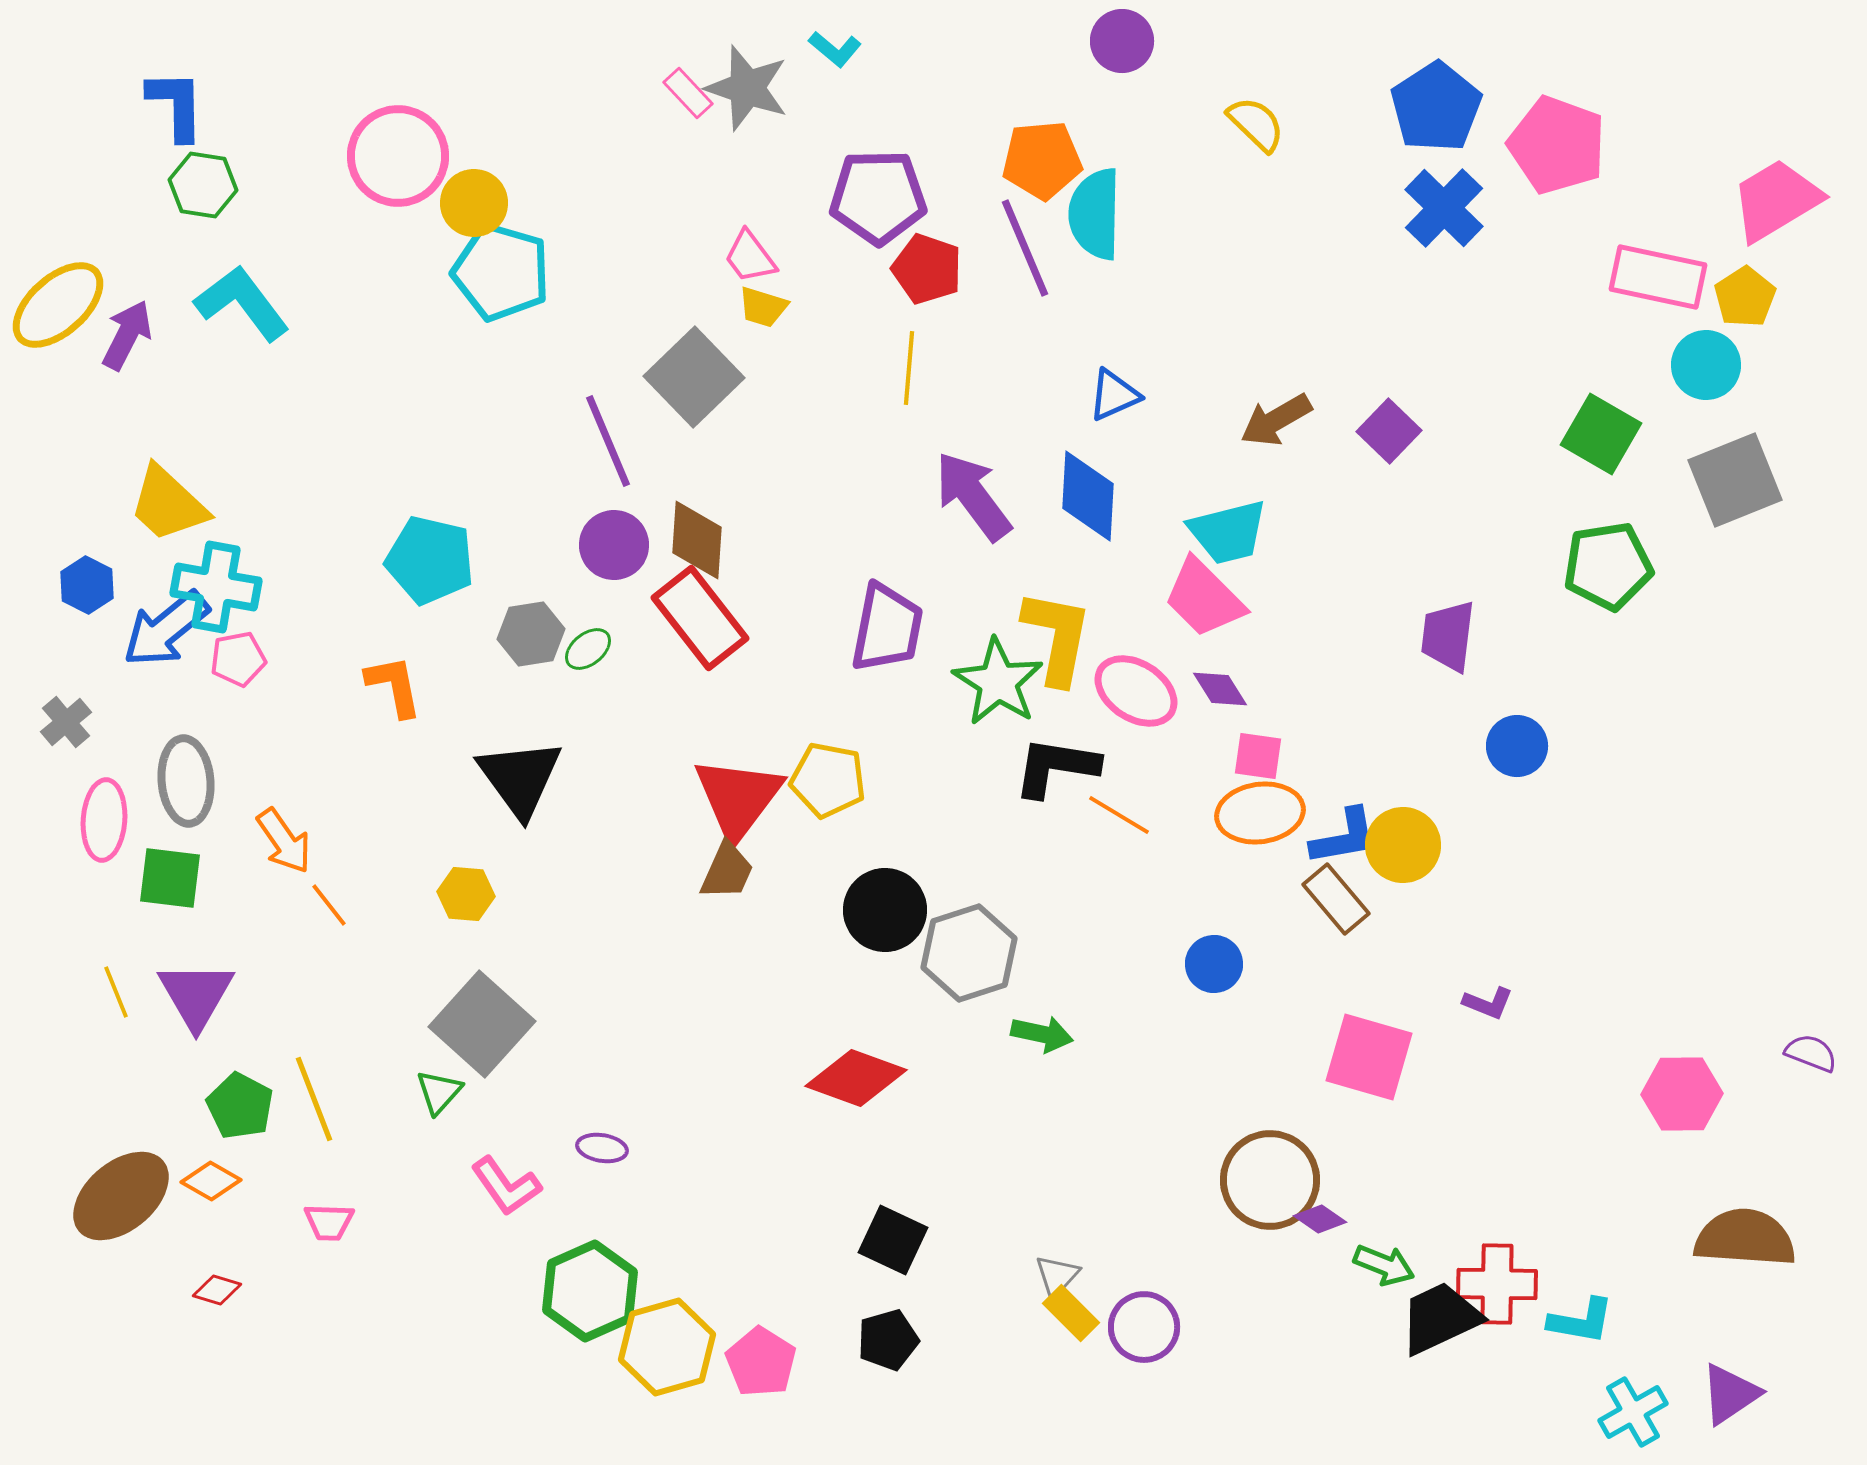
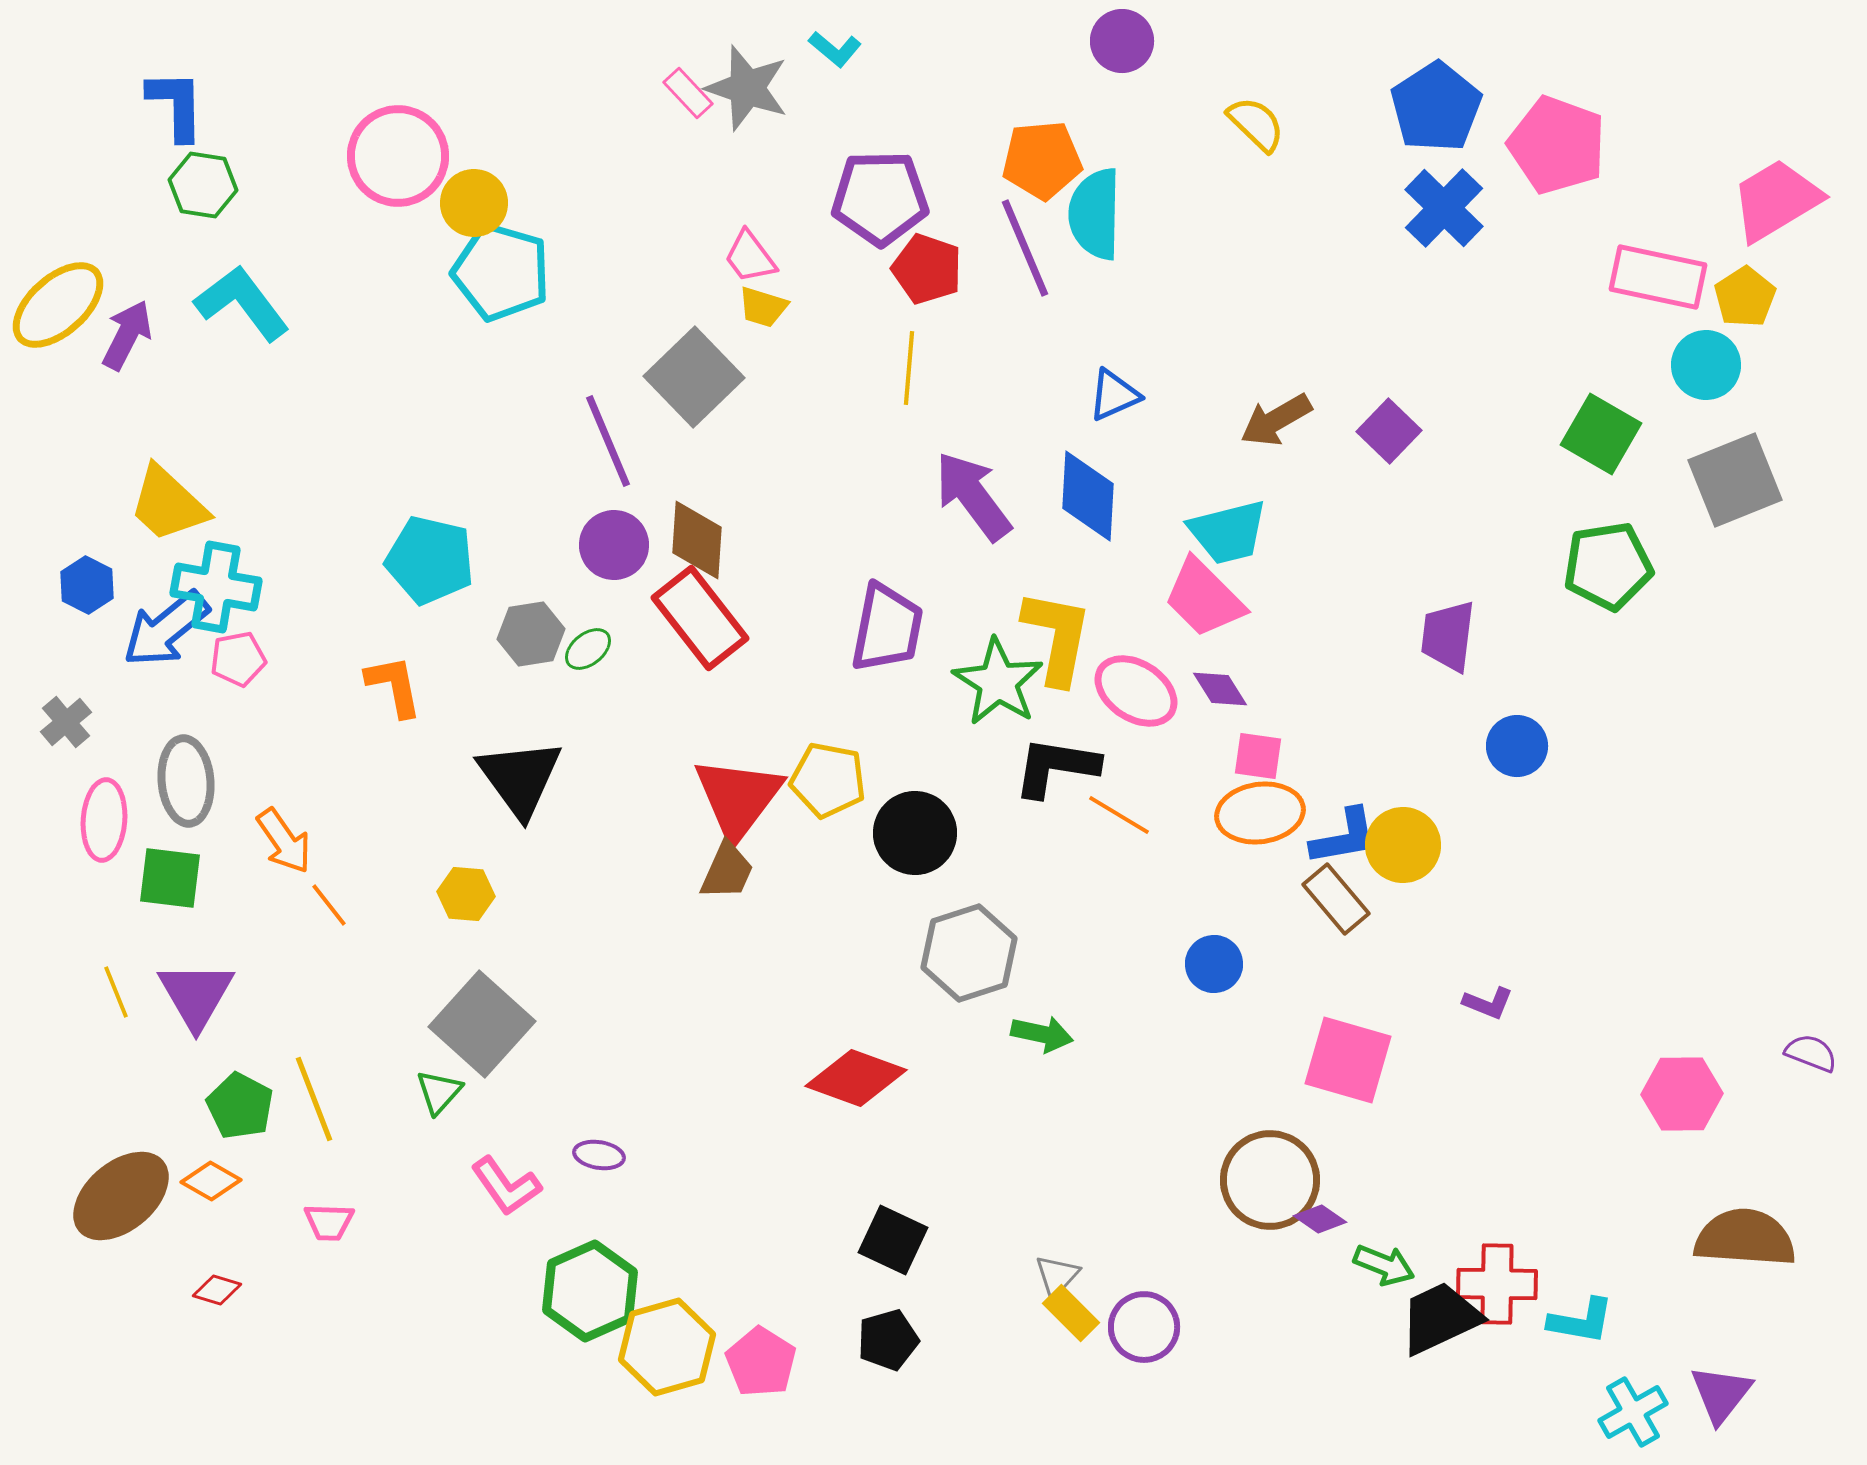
purple pentagon at (878, 197): moved 2 px right, 1 px down
black circle at (885, 910): moved 30 px right, 77 px up
pink square at (1369, 1057): moved 21 px left, 3 px down
purple ellipse at (602, 1148): moved 3 px left, 7 px down
purple triangle at (1730, 1394): moved 9 px left; rotated 18 degrees counterclockwise
